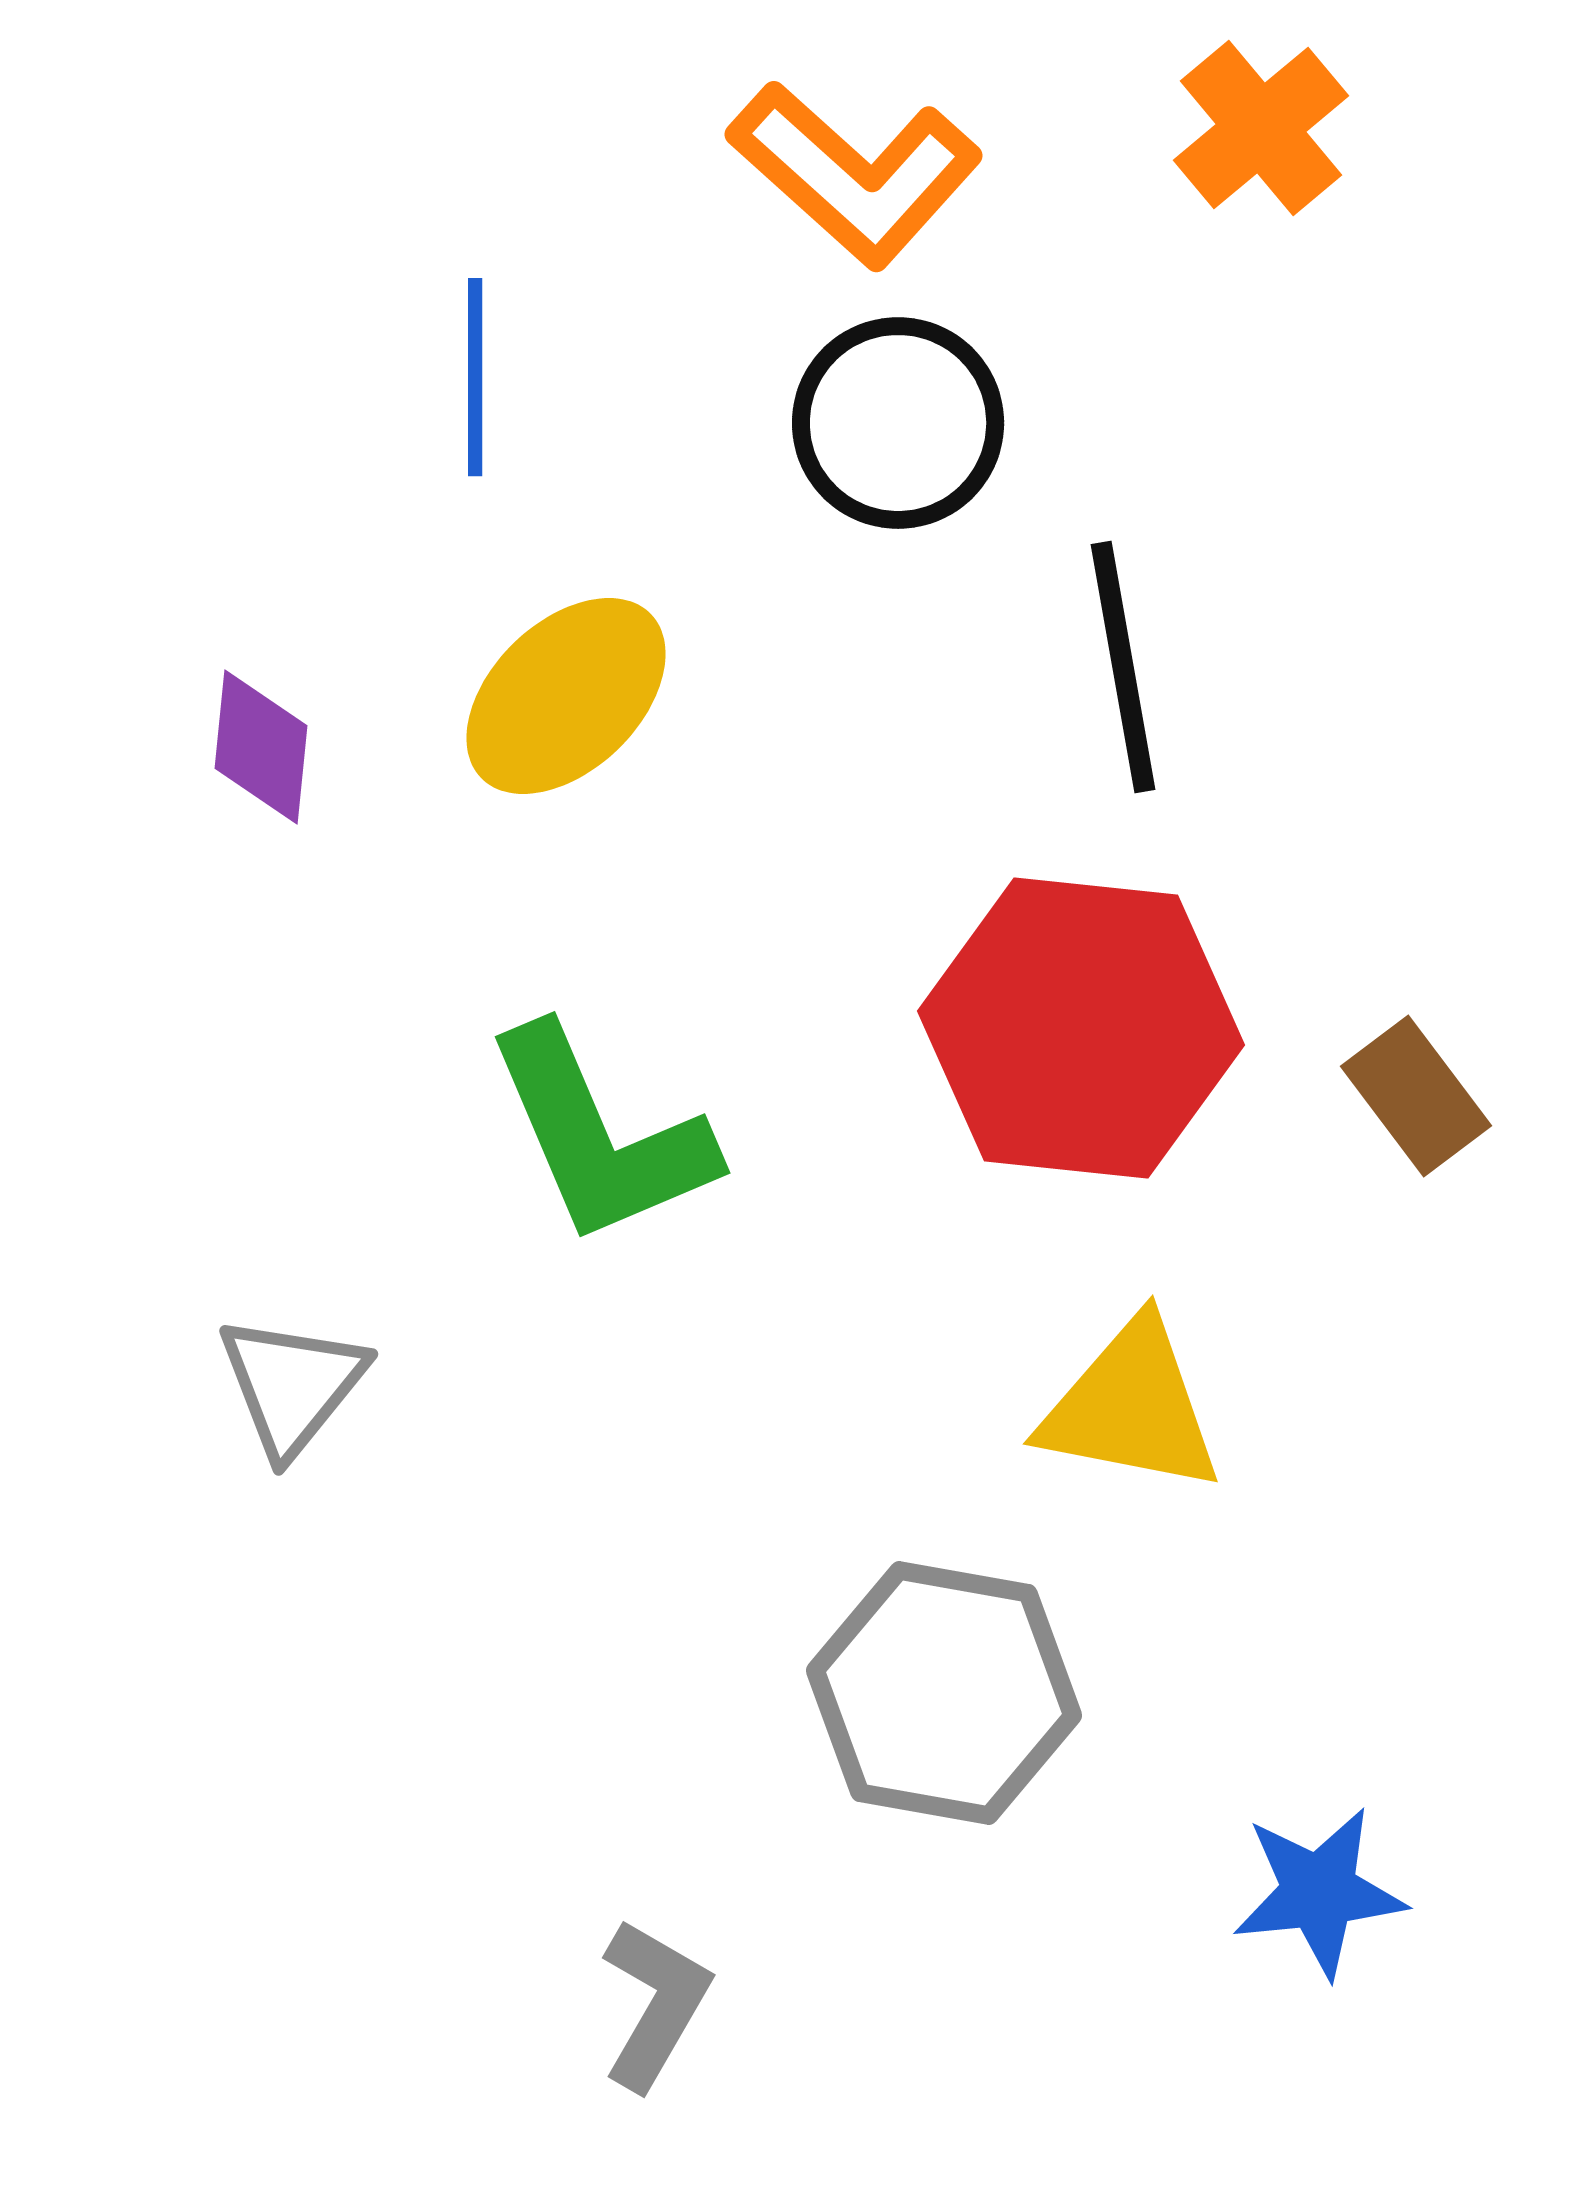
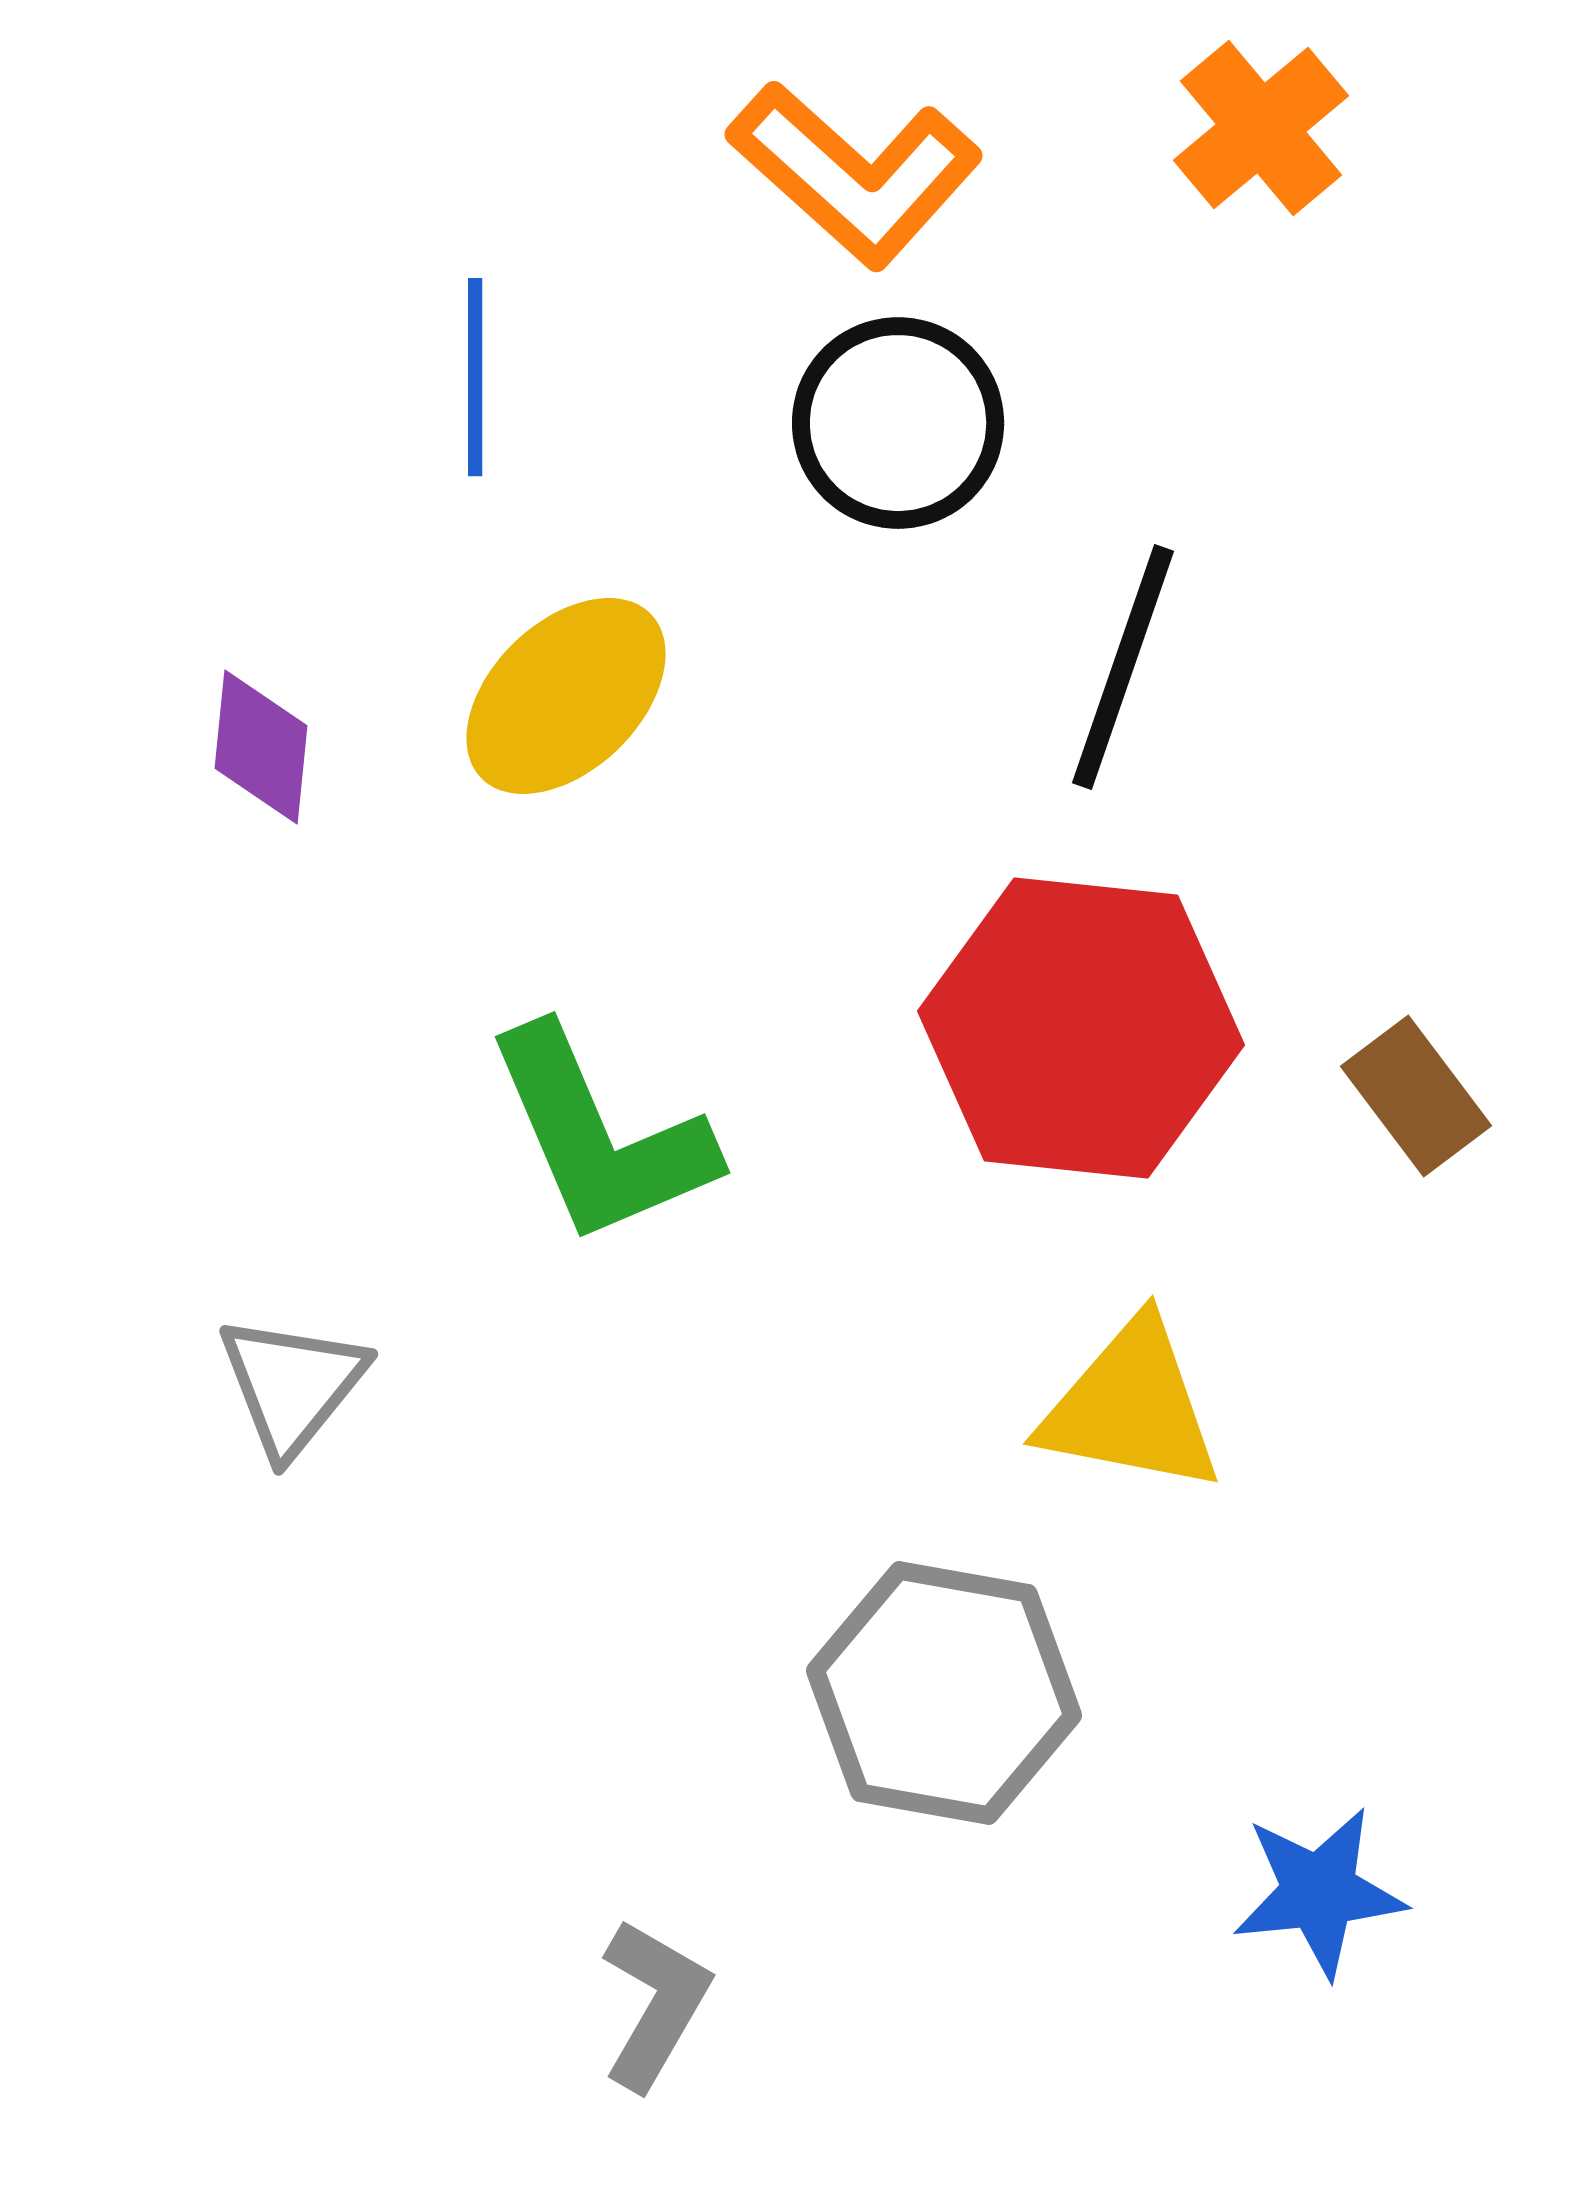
black line: rotated 29 degrees clockwise
